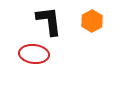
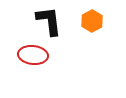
red ellipse: moved 1 px left, 1 px down
